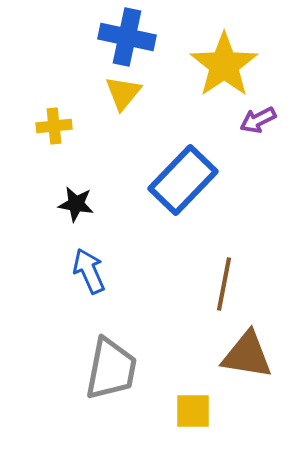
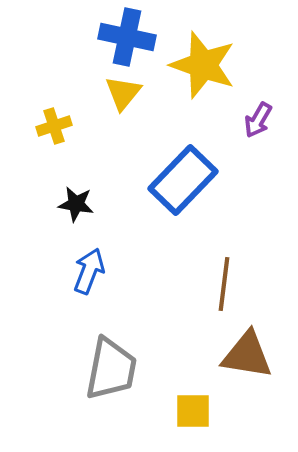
yellow star: moved 21 px left; rotated 18 degrees counterclockwise
purple arrow: rotated 33 degrees counterclockwise
yellow cross: rotated 12 degrees counterclockwise
blue arrow: rotated 45 degrees clockwise
brown line: rotated 4 degrees counterclockwise
